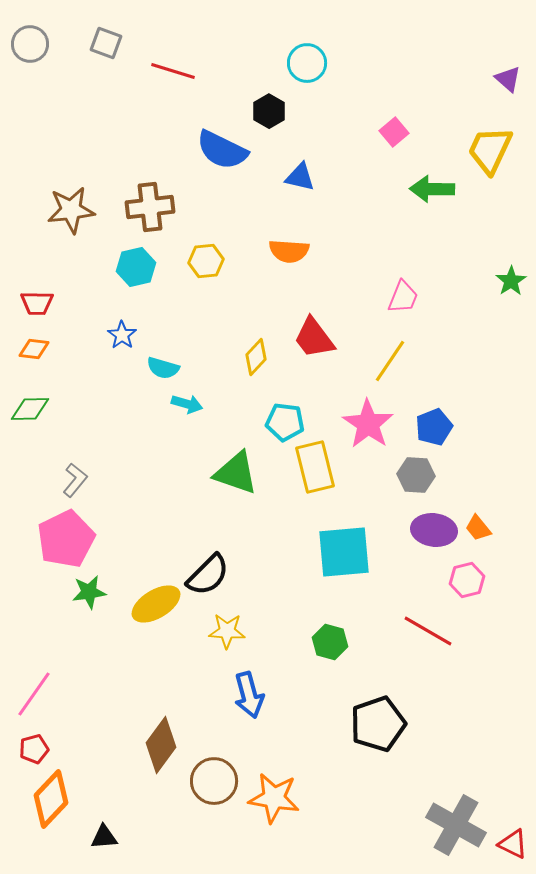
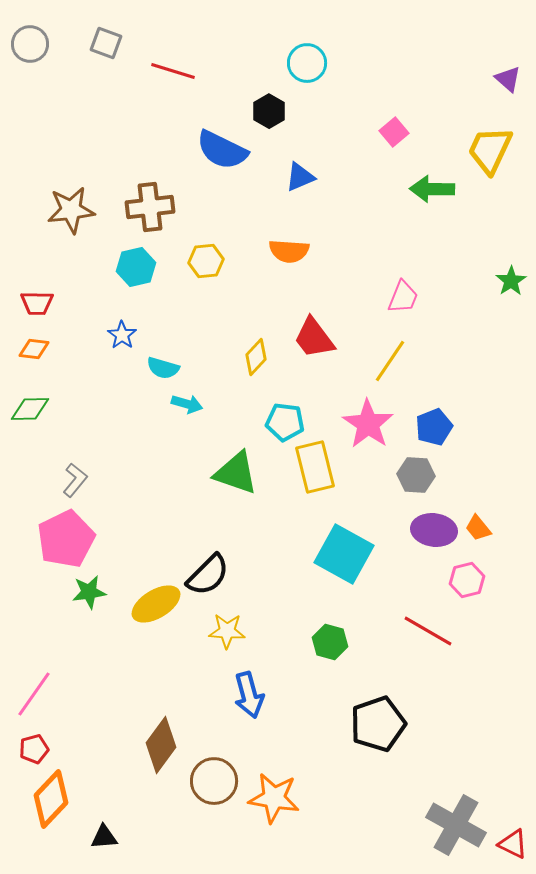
blue triangle at (300, 177): rotated 36 degrees counterclockwise
cyan square at (344, 552): moved 2 px down; rotated 34 degrees clockwise
